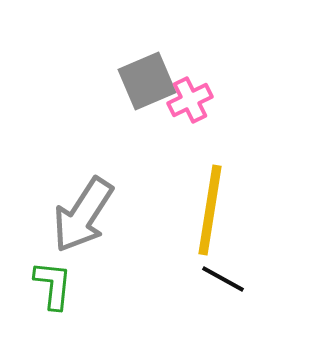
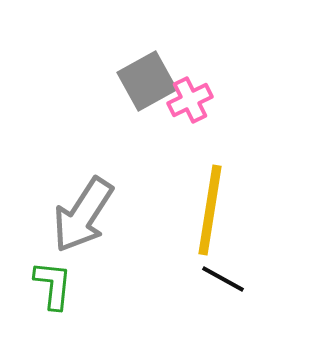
gray square: rotated 6 degrees counterclockwise
